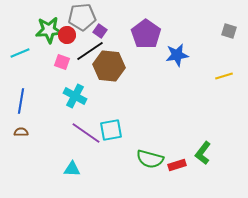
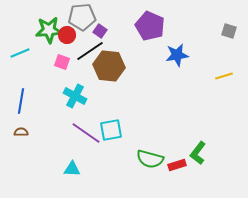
purple pentagon: moved 4 px right, 8 px up; rotated 12 degrees counterclockwise
green L-shape: moved 5 px left
